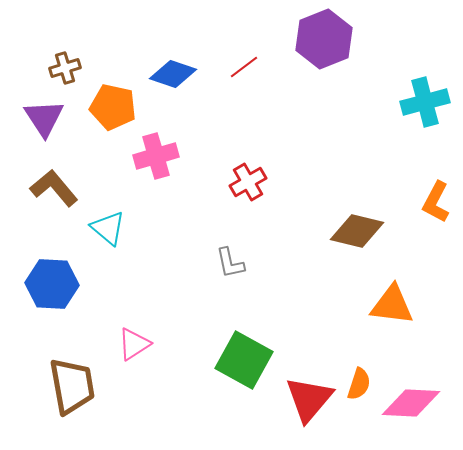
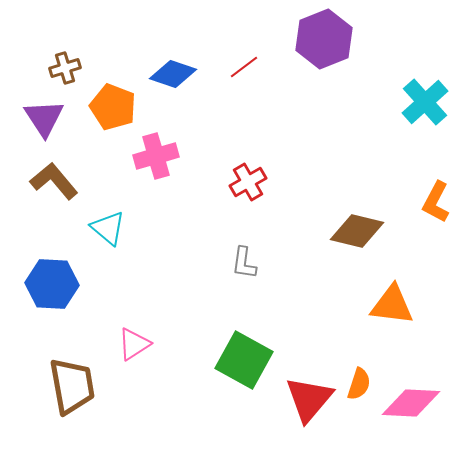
cyan cross: rotated 27 degrees counterclockwise
orange pentagon: rotated 9 degrees clockwise
brown L-shape: moved 7 px up
gray L-shape: moved 14 px right; rotated 20 degrees clockwise
